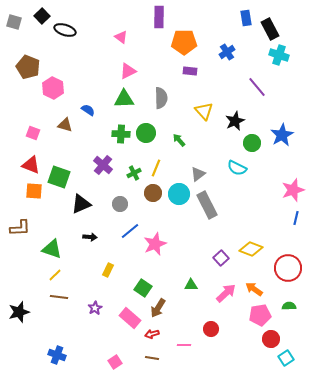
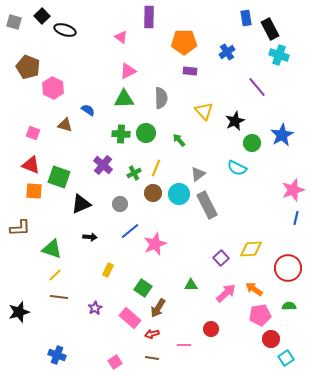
purple rectangle at (159, 17): moved 10 px left
yellow diamond at (251, 249): rotated 25 degrees counterclockwise
